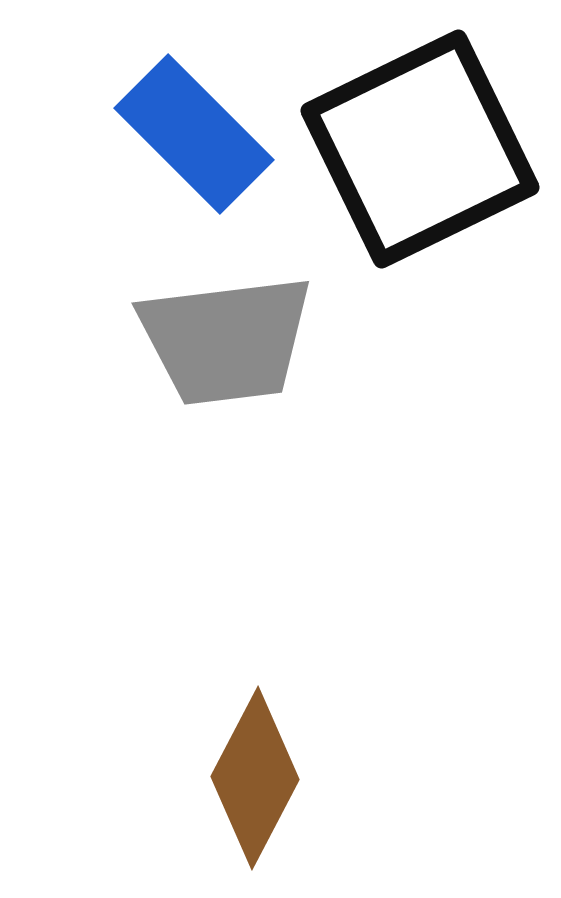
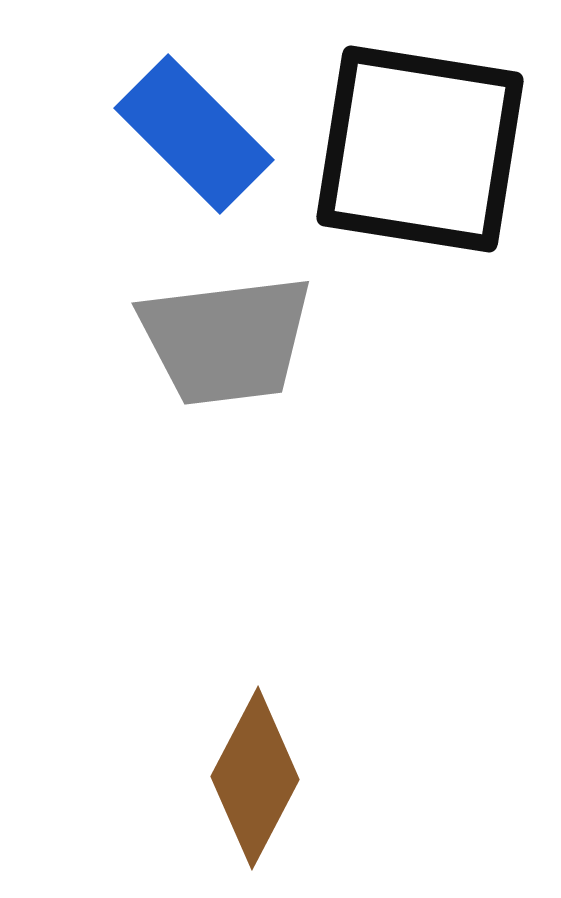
black square: rotated 35 degrees clockwise
